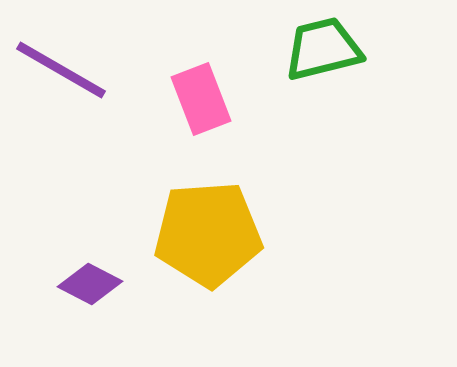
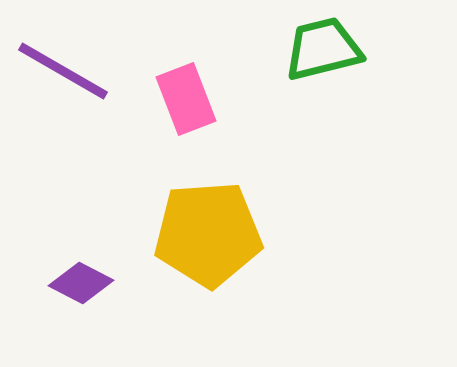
purple line: moved 2 px right, 1 px down
pink rectangle: moved 15 px left
purple diamond: moved 9 px left, 1 px up
